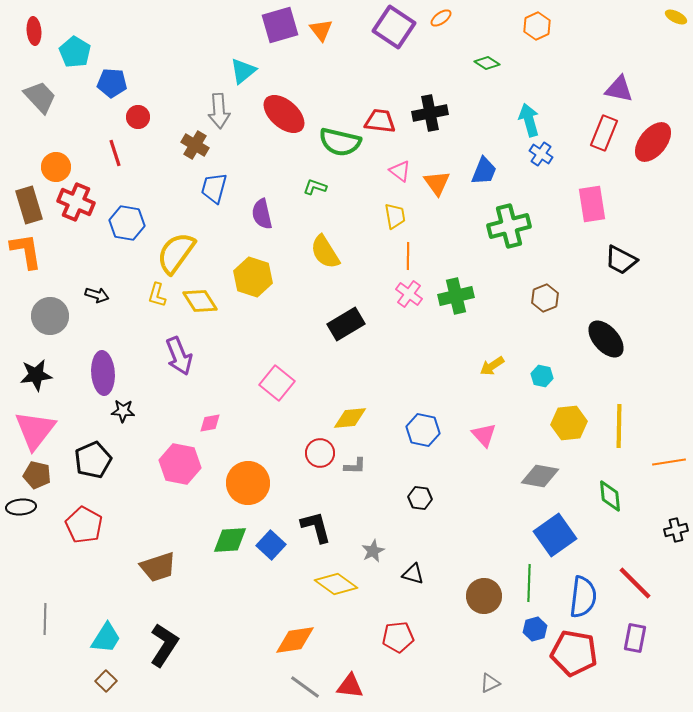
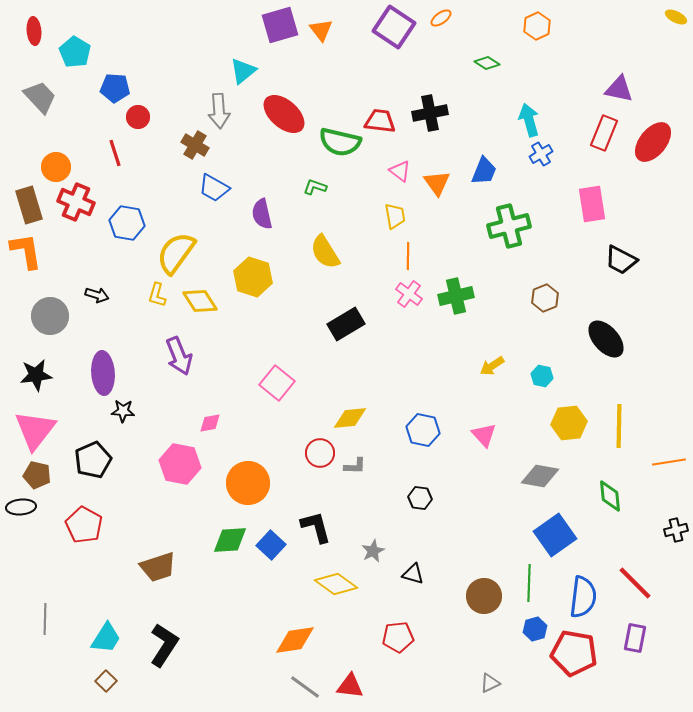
blue pentagon at (112, 83): moved 3 px right, 5 px down
blue cross at (541, 154): rotated 25 degrees clockwise
blue trapezoid at (214, 188): rotated 76 degrees counterclockwise
